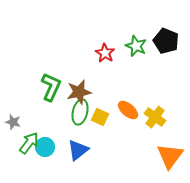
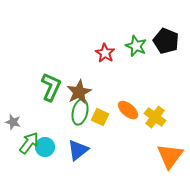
brown star: rotated 15 degrees counterclockwise
